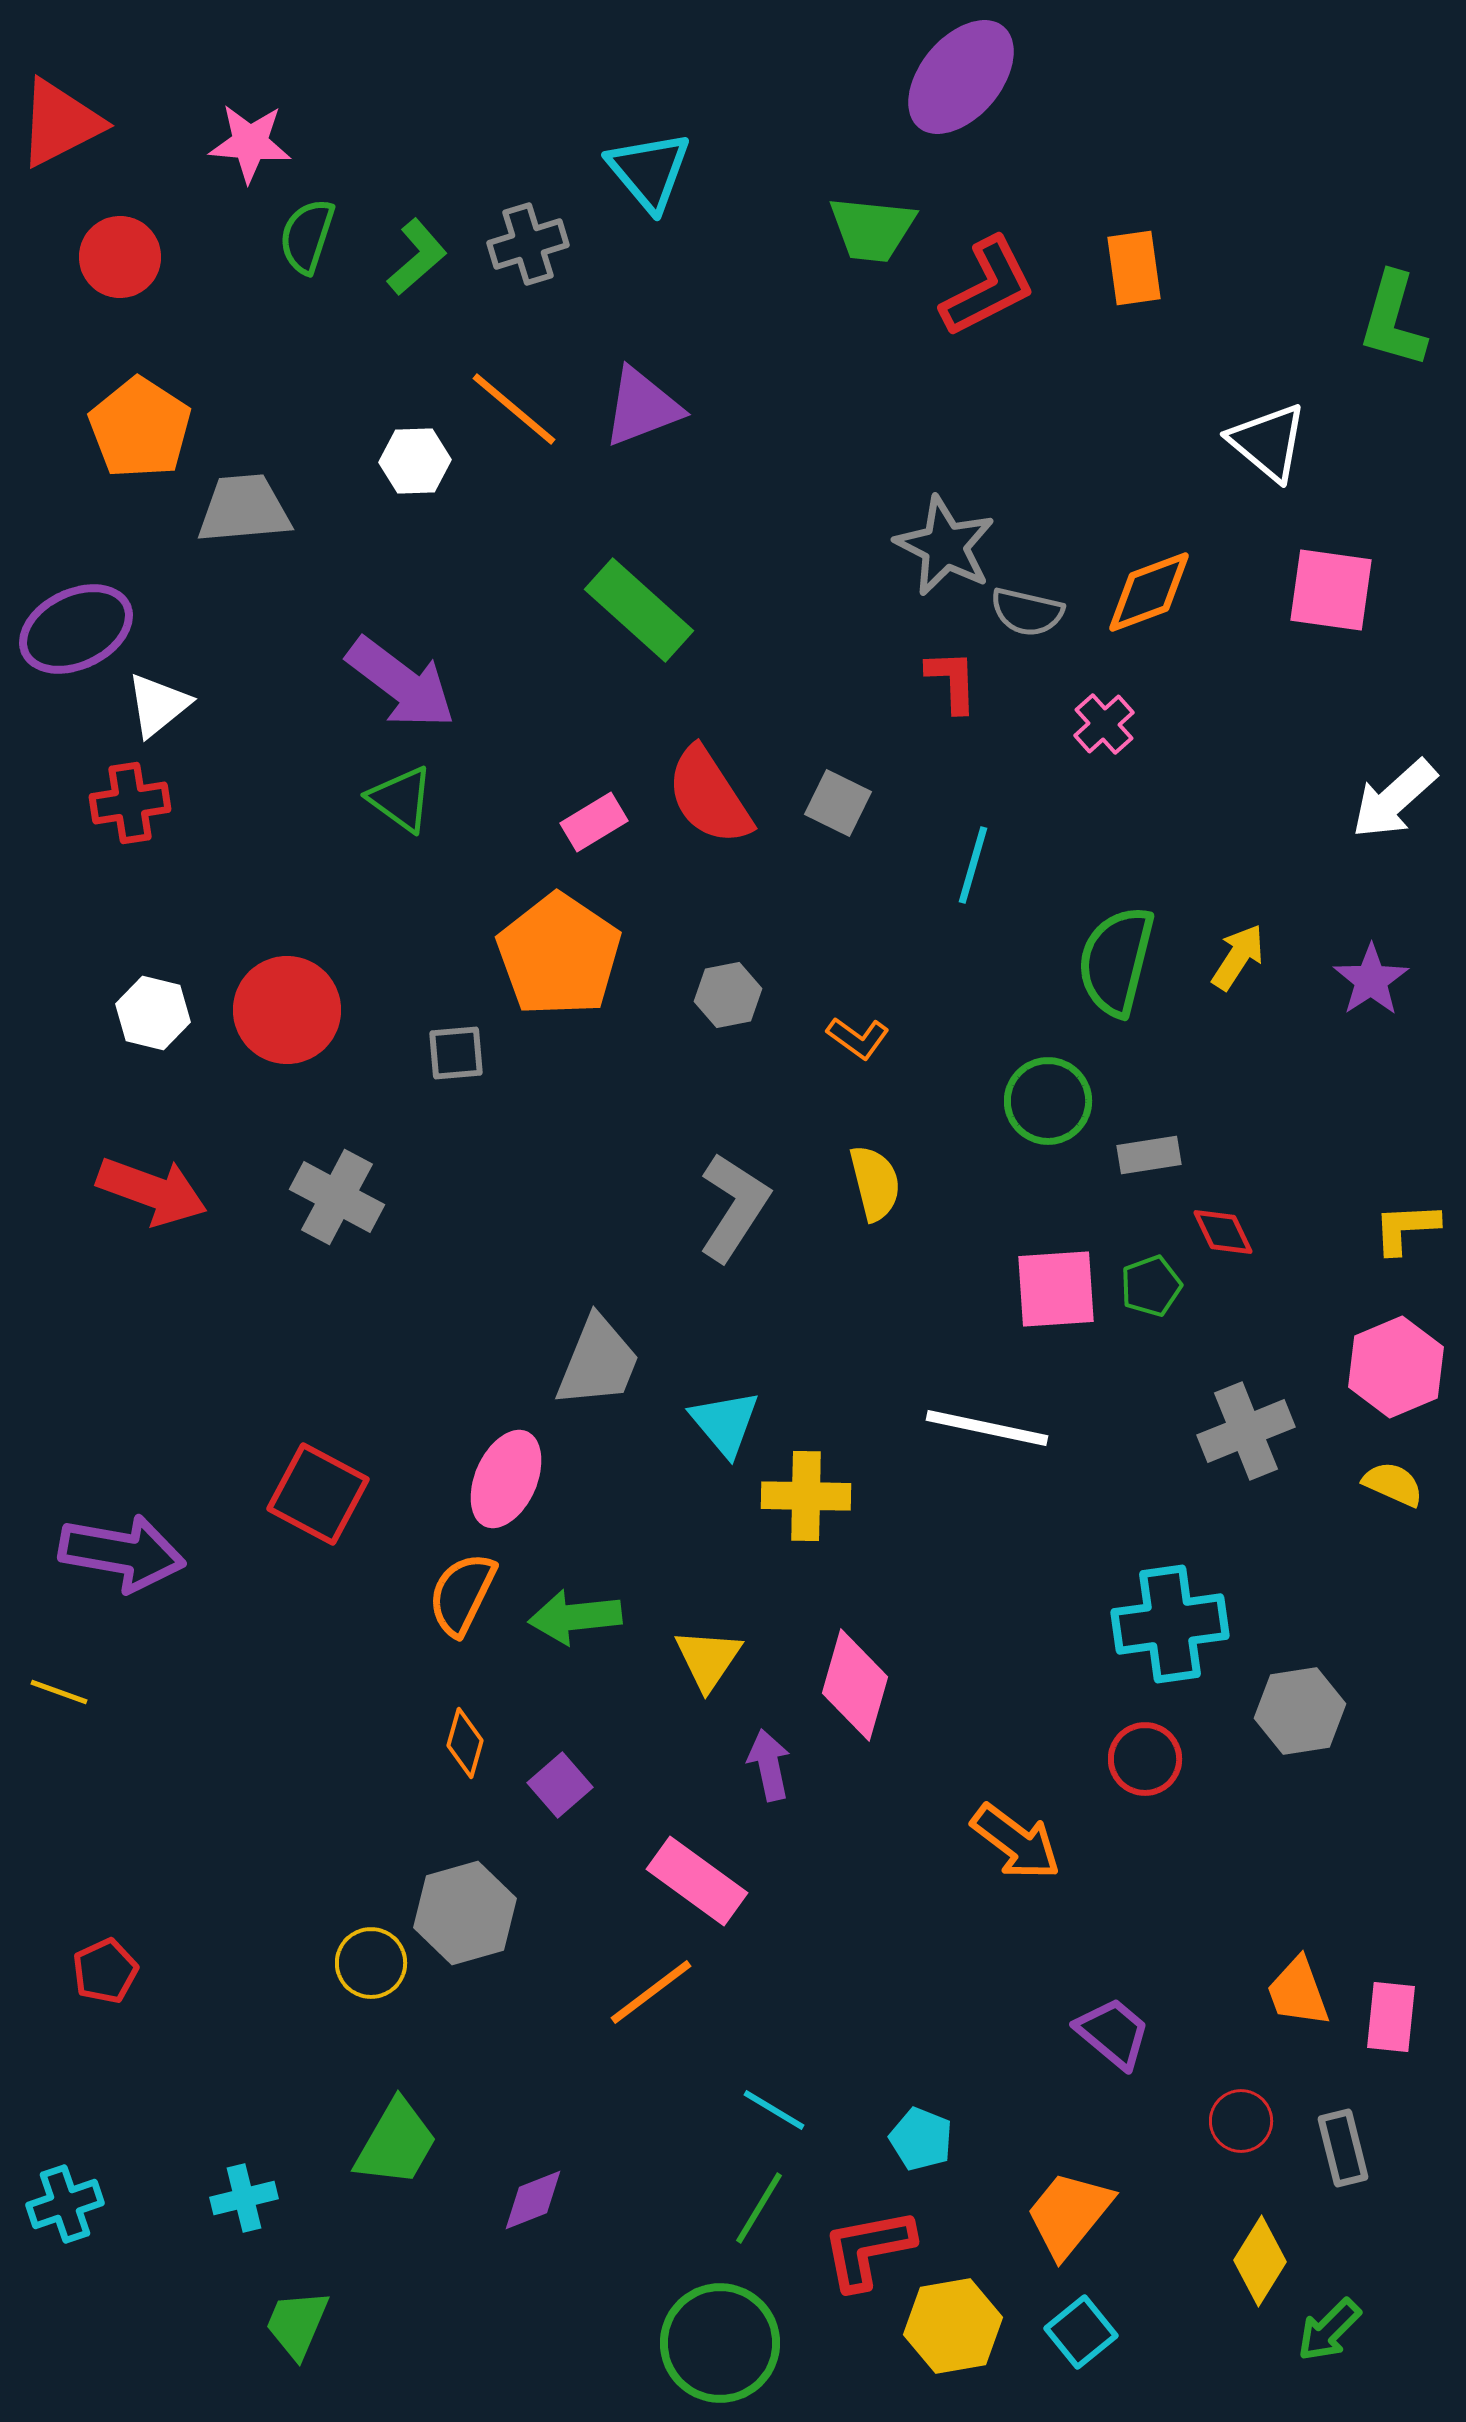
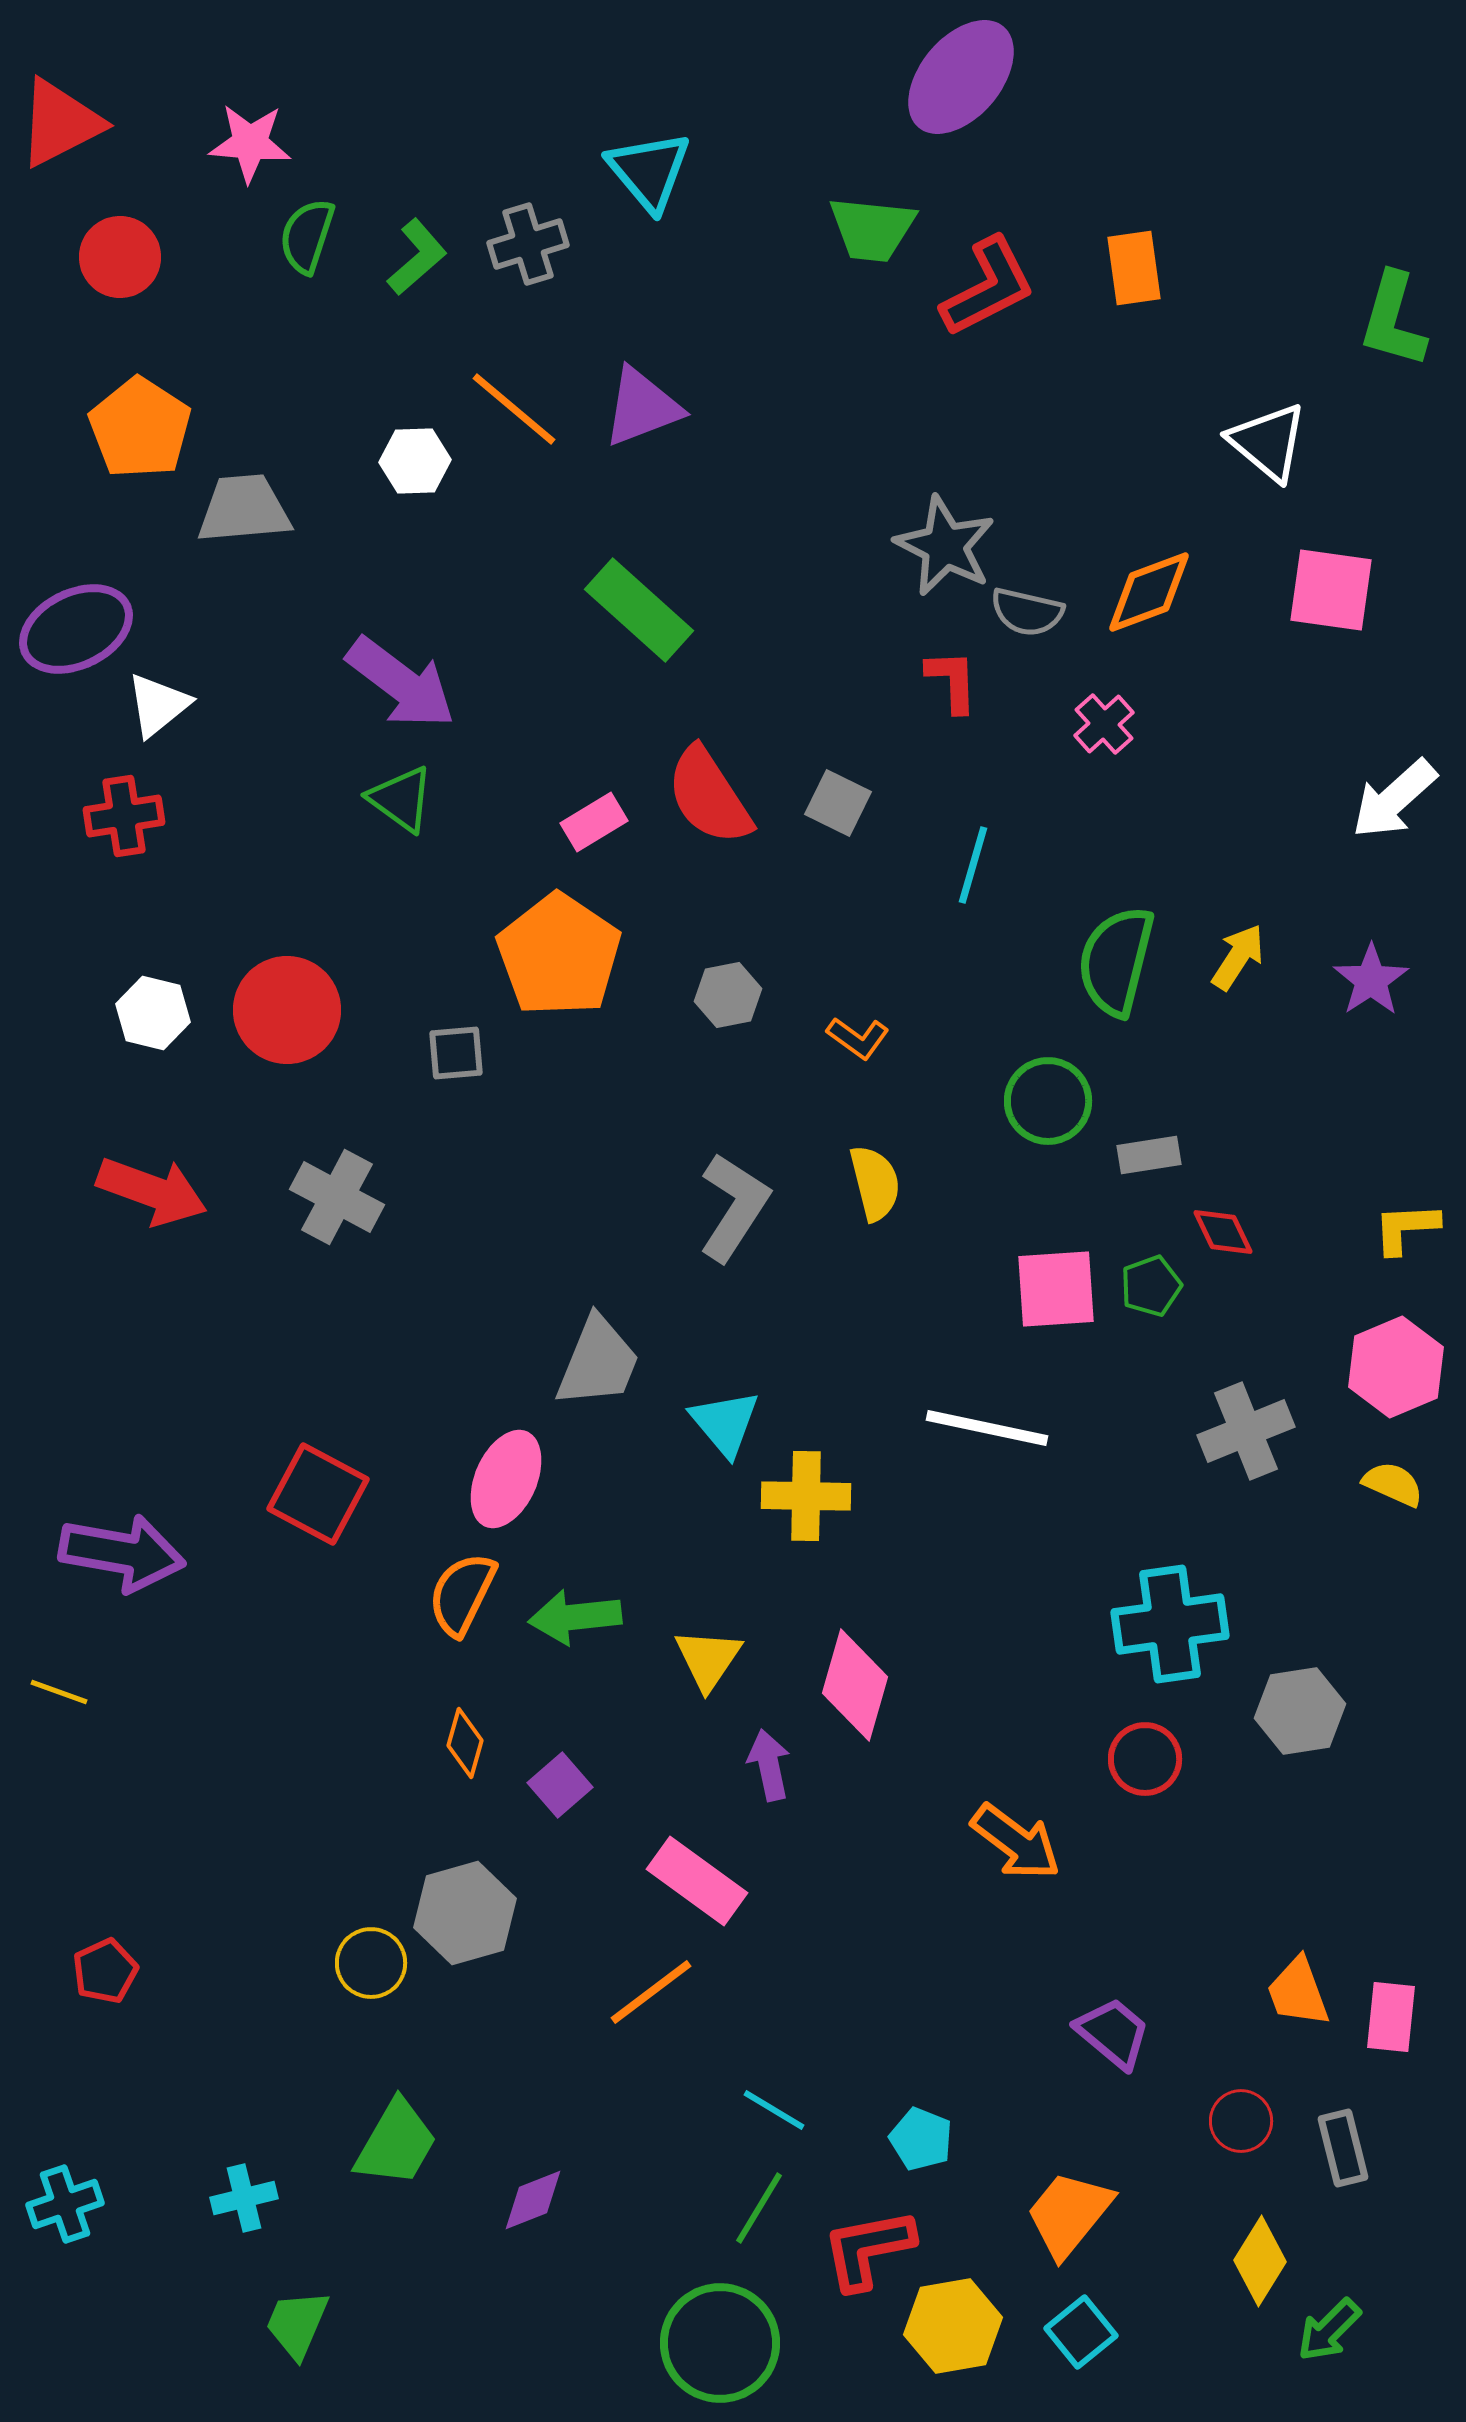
red cross at (130, 803): moved 6 px left, 13 px down
